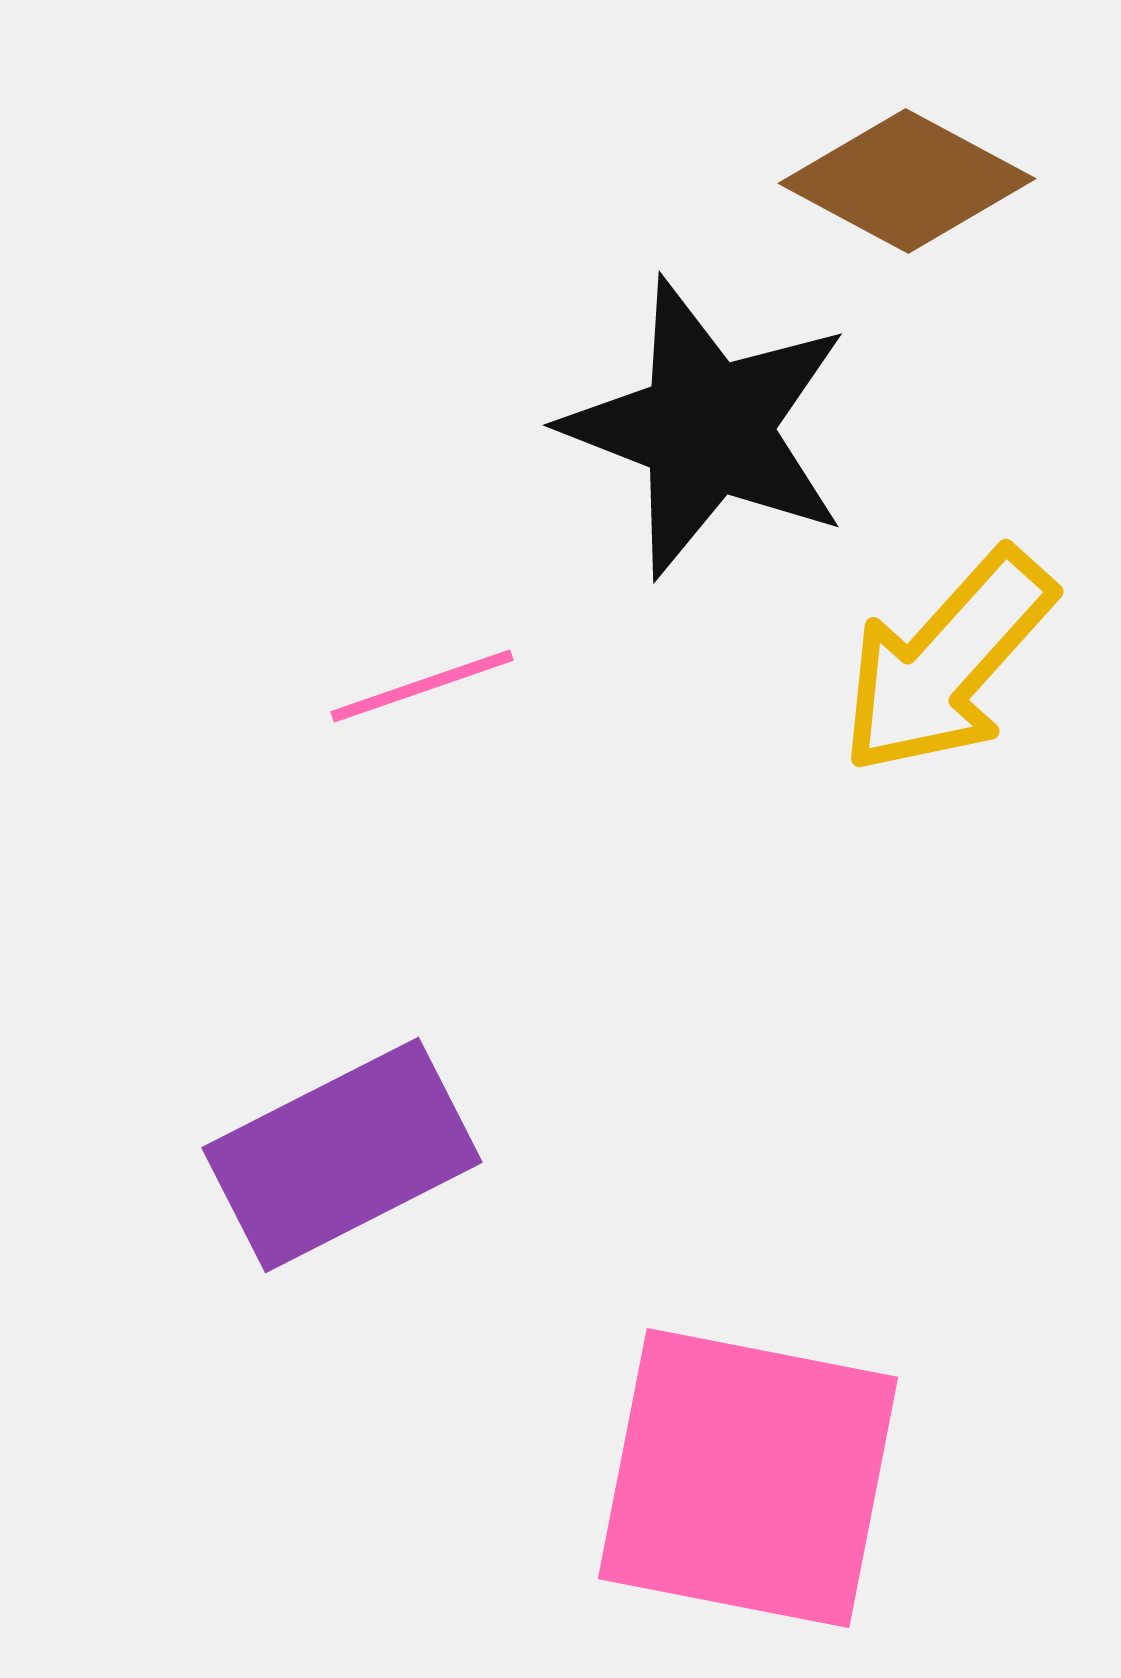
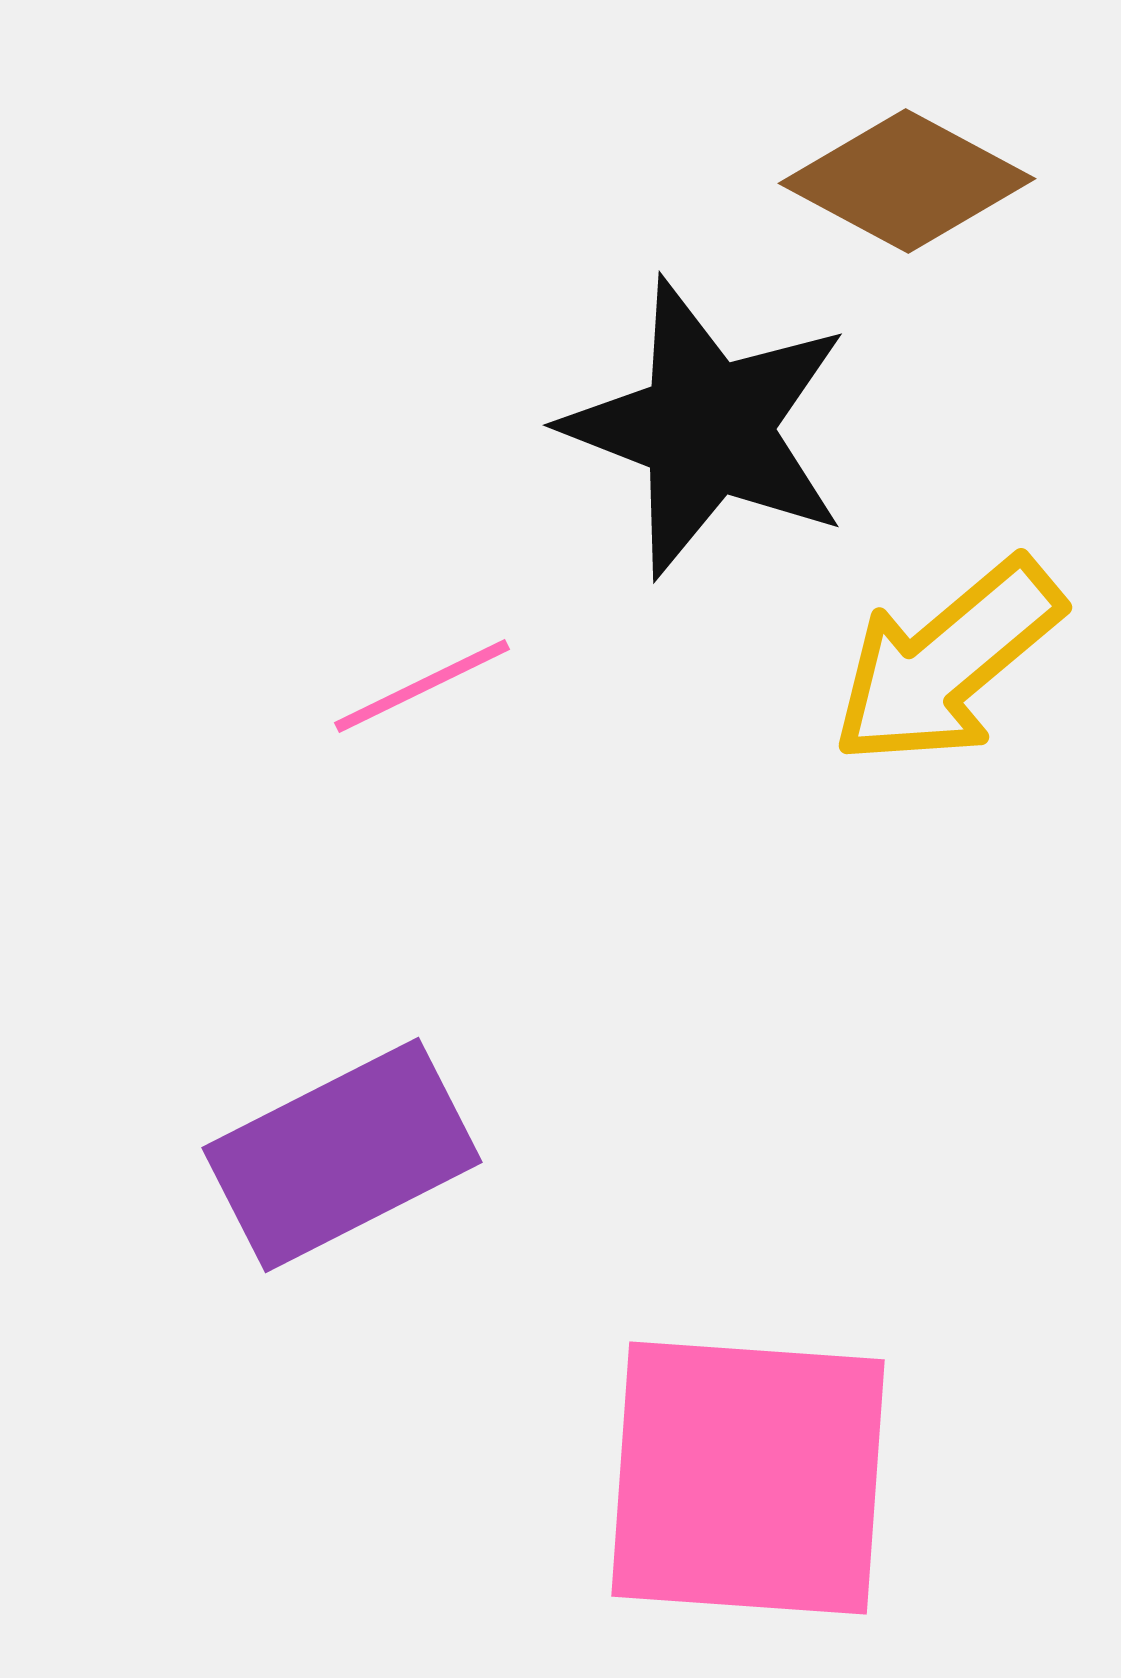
yellow arrow: rotated 8 degrees clockwise
pink line: rotated 7 degrees counterclockwise
pink square: rotated 7 degrees counterclockwise
